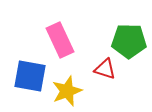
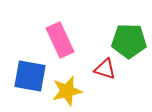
yellow star: rotated 8 degrees clockwise
